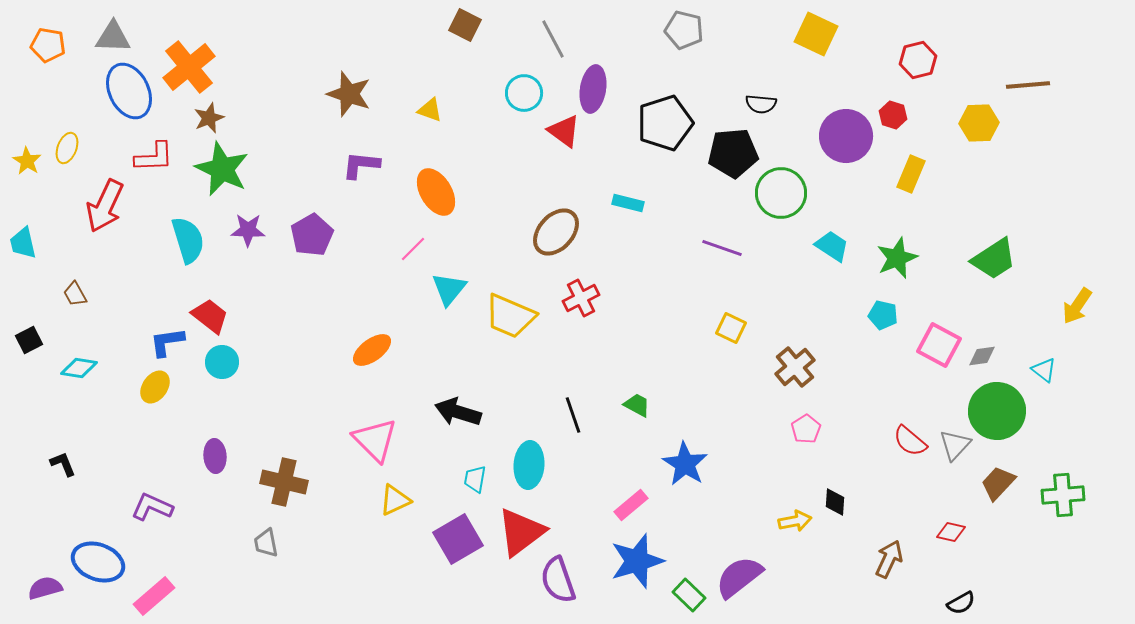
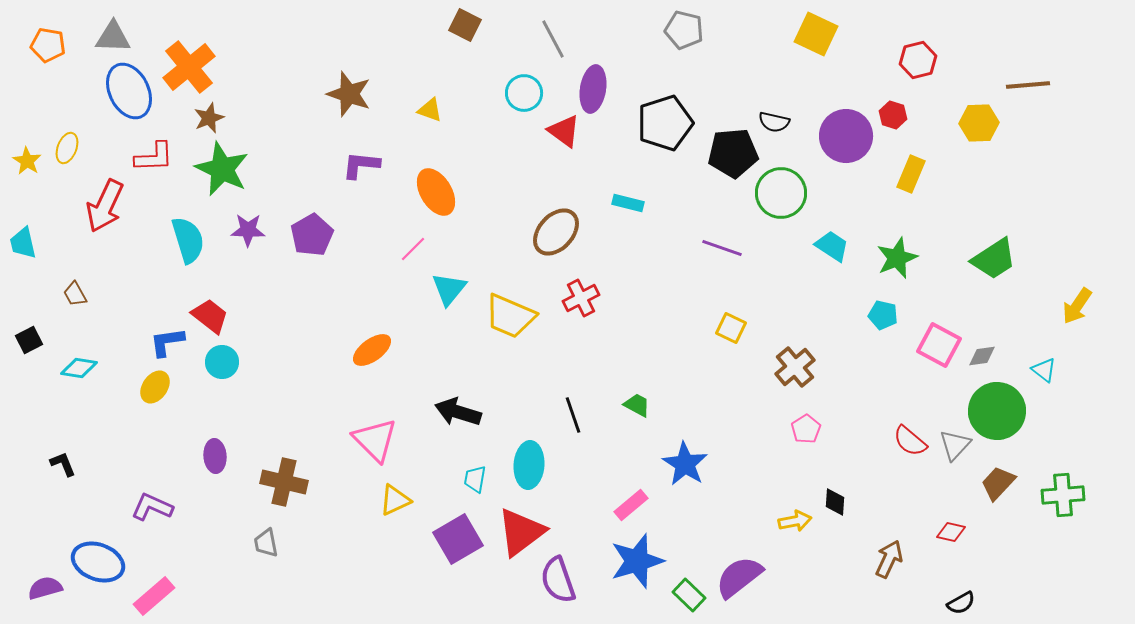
black semicircle at (761, 104): moved 13 px right, 18 px down; rotated 8 degrees clockwise
